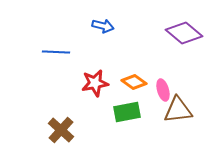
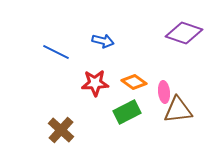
blue arrow: moved 15 px down
purple diamond: rotated 21 degrees counterclockwise
blue line: rotated 24 degrees clockwise
red star: rotated 8 degrees clockwise
pink ellipse: moved 1 px right, 2 px down; rotated 10 degrees clockwise
green rectangle: rotated 16 degrees counterclockwise
